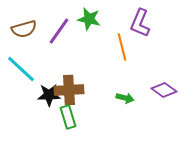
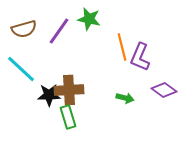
purple L-shape: moved 34 px down
